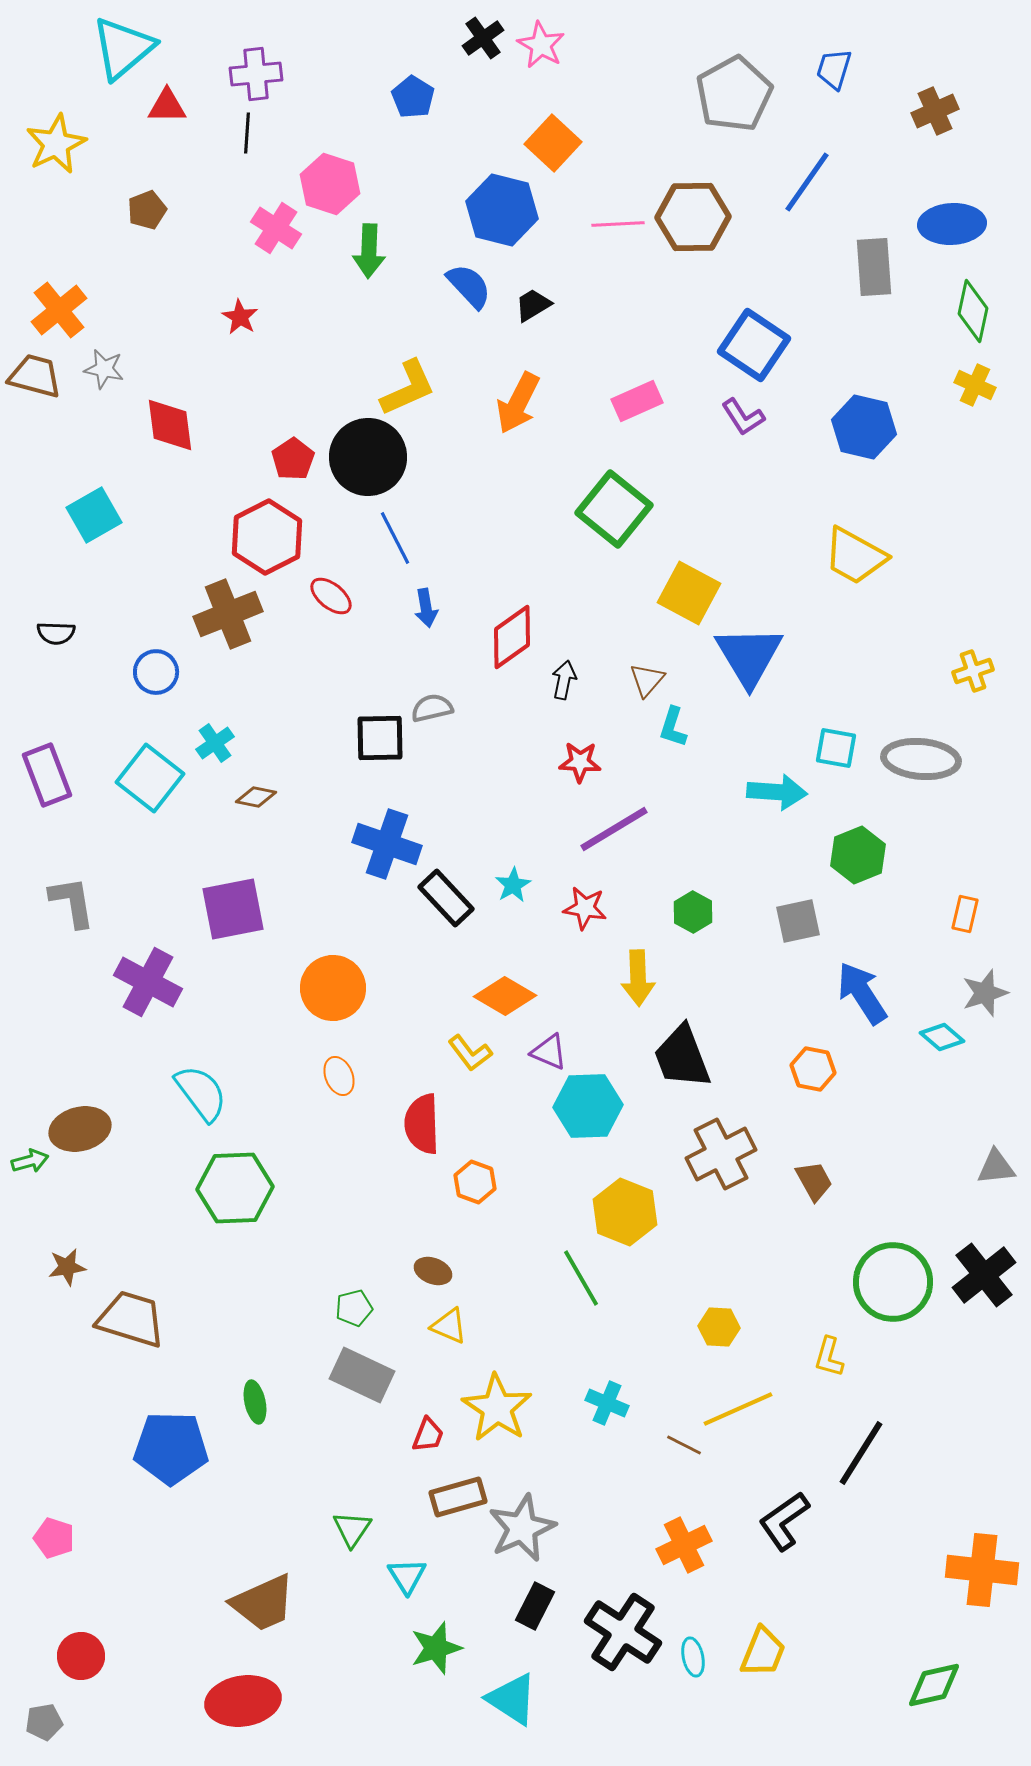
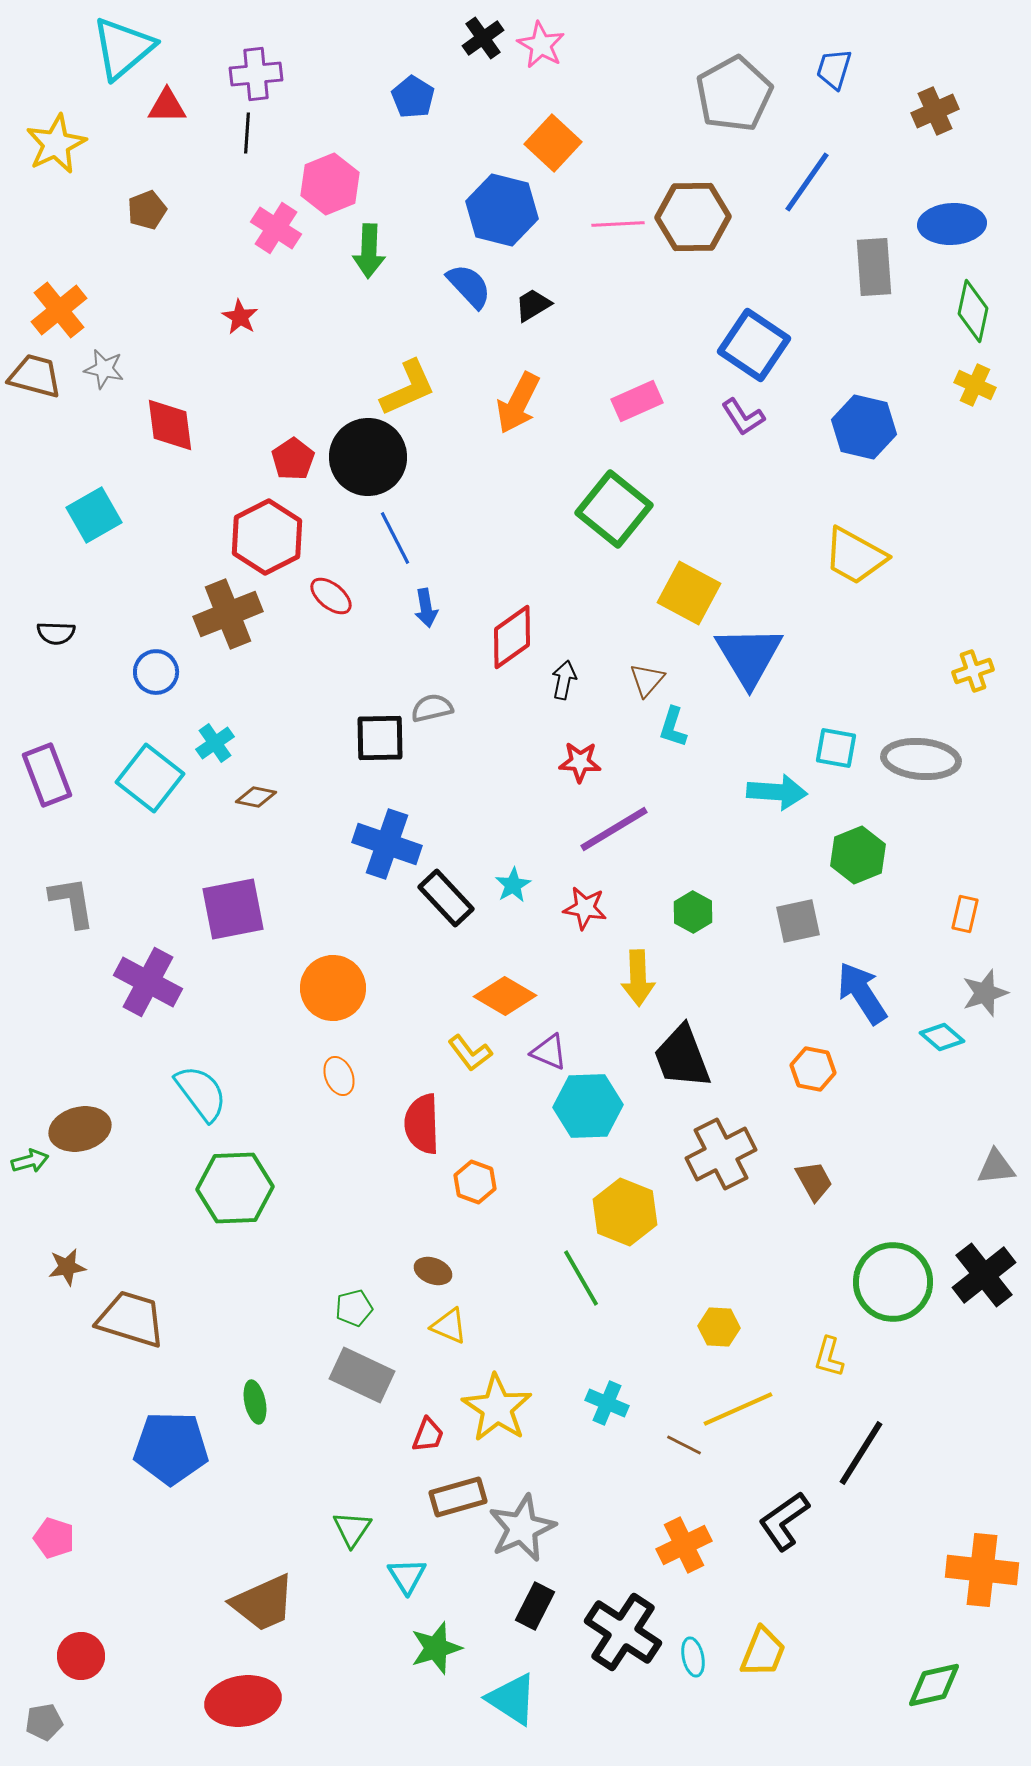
pink hexagon at (330, 184): rotated 20 degrees clockwise
